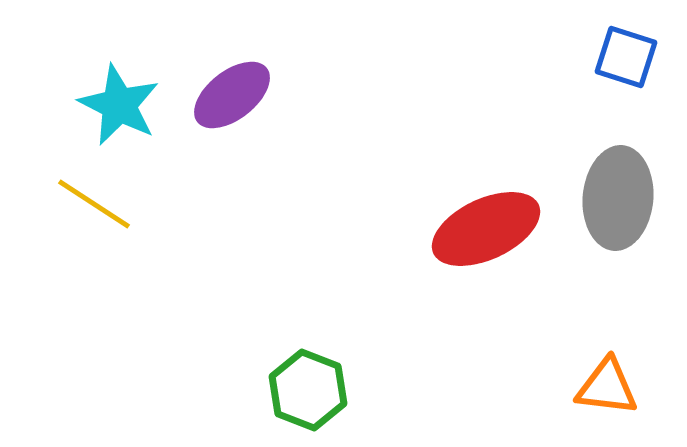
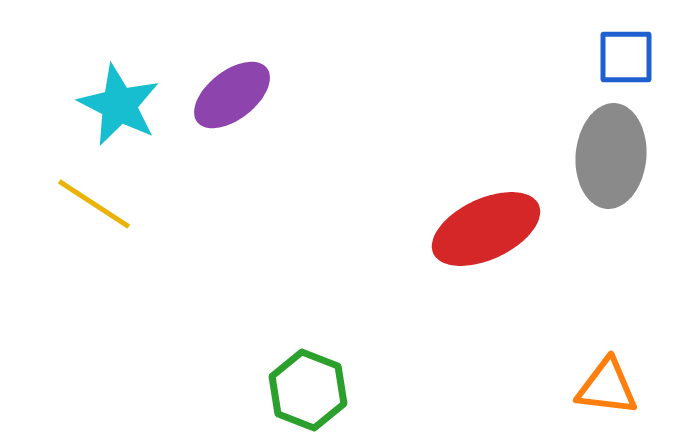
blue square: rotated 18 degrees counterclockwise
gray ellipse: moved 7 px left, 42 px up
